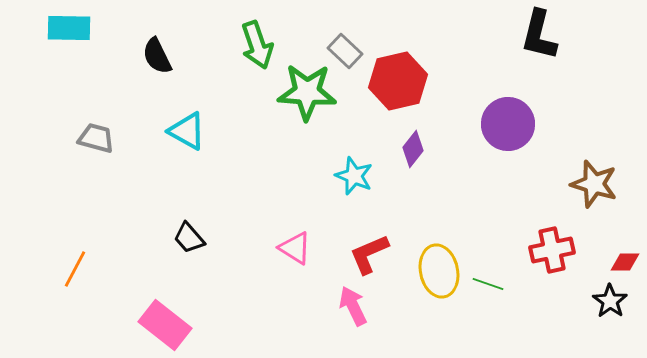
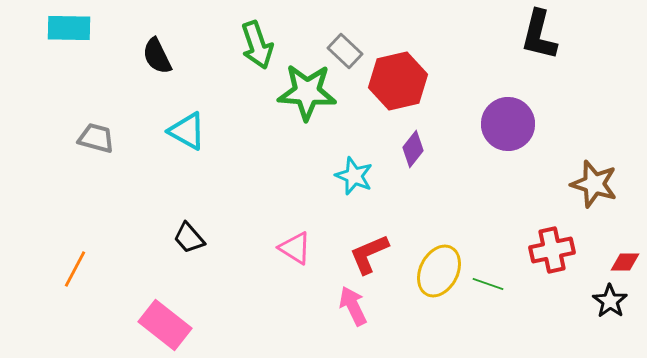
yellow ellipse: rotated 39 degrees clockwise
